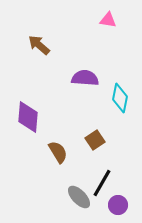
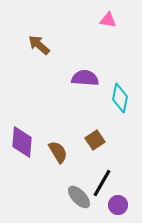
purple diamond: moved 6 px left, 25 px down
